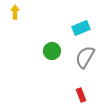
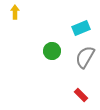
red rectangle: rotated 24 degrees counterclockwise
